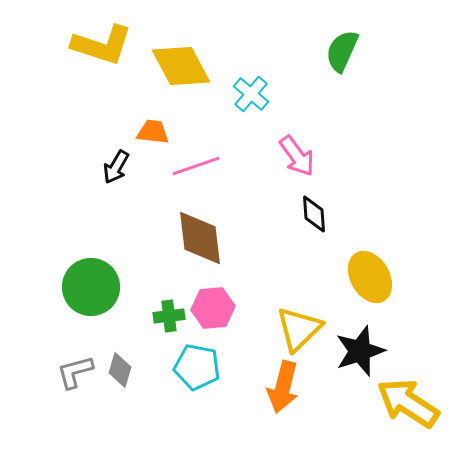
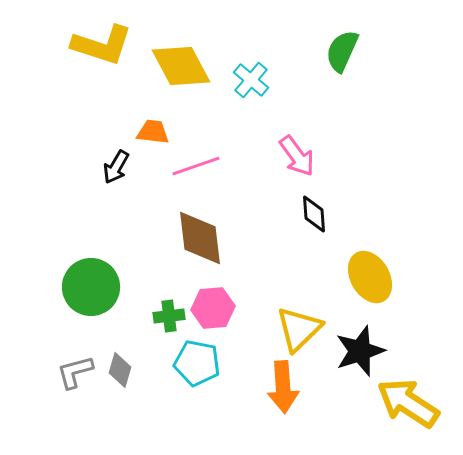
cyan cross: moved 14 px up
cyan pentagon: moved 4 px up
orange arrow: rotated 18 degrees counterclockwise
